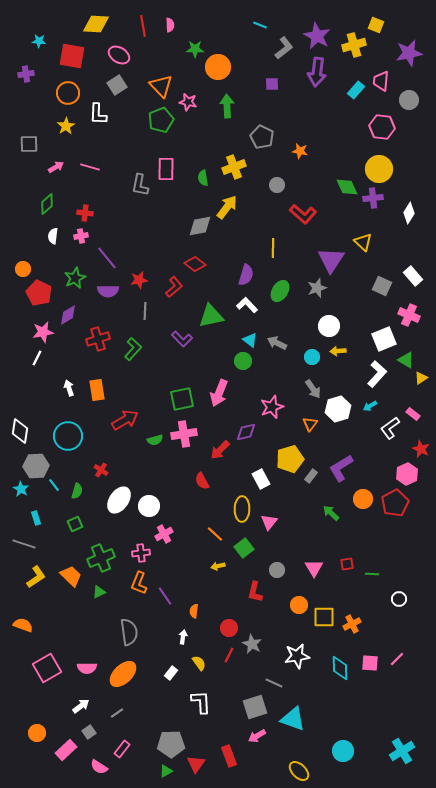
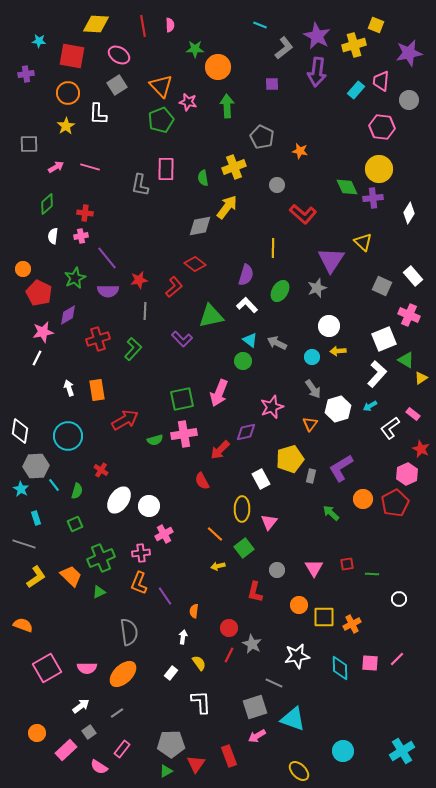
gray rectangle at (311, 476): rotated 24 degrees counterclockwise
